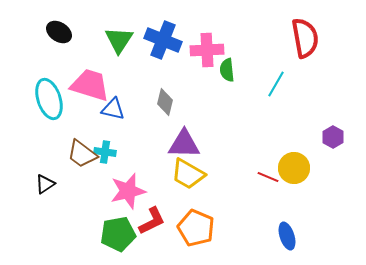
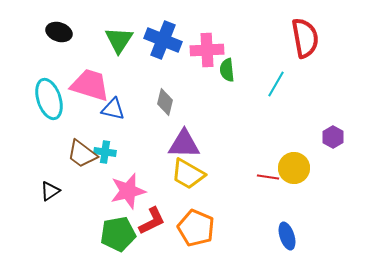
black ellipse: rotated 15 degrees counterclockwise
red line: rotated 15 degrees counterclockwise
black triangle: moved 5 px right, 7 px down
